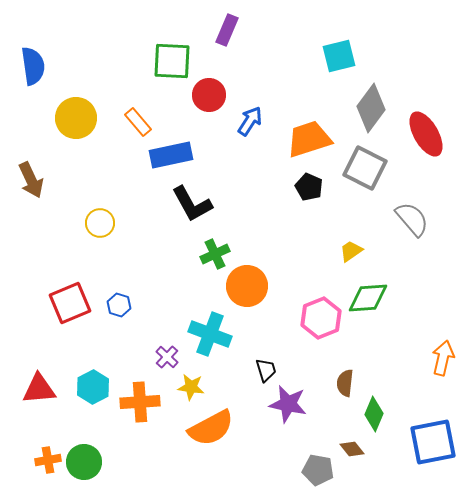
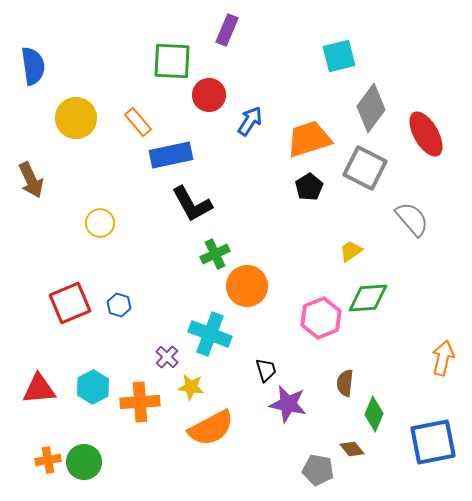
black pentagon at (309, 187): rotated 16 degrees clockwise
